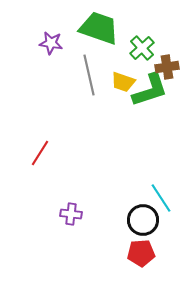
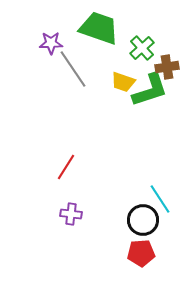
purple star: rotated 10 degrees counterclockwise
gray line: moved 16 px left, 6 px up; rotated 21 degrees counterclockwise
red line: moved 26 px right, 14 px down
cyan line: moved 1 px left, 1 px down
